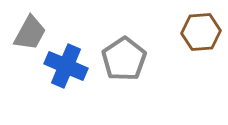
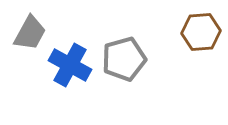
gray pentagon: rotated 18 degrees clockwise
blue cross: moved 4 px right, 1 px up; rotated 6 degrees clockwise
